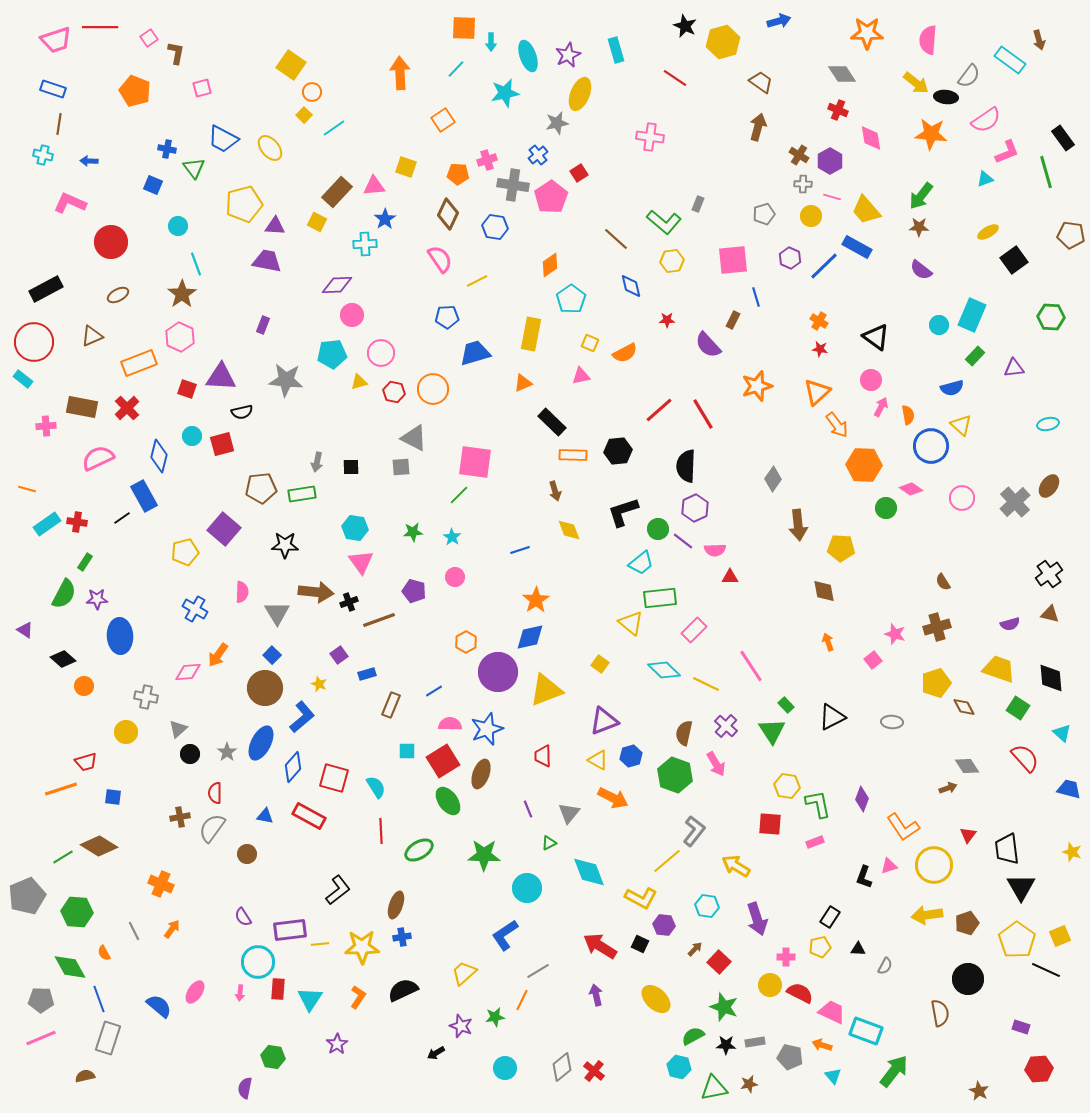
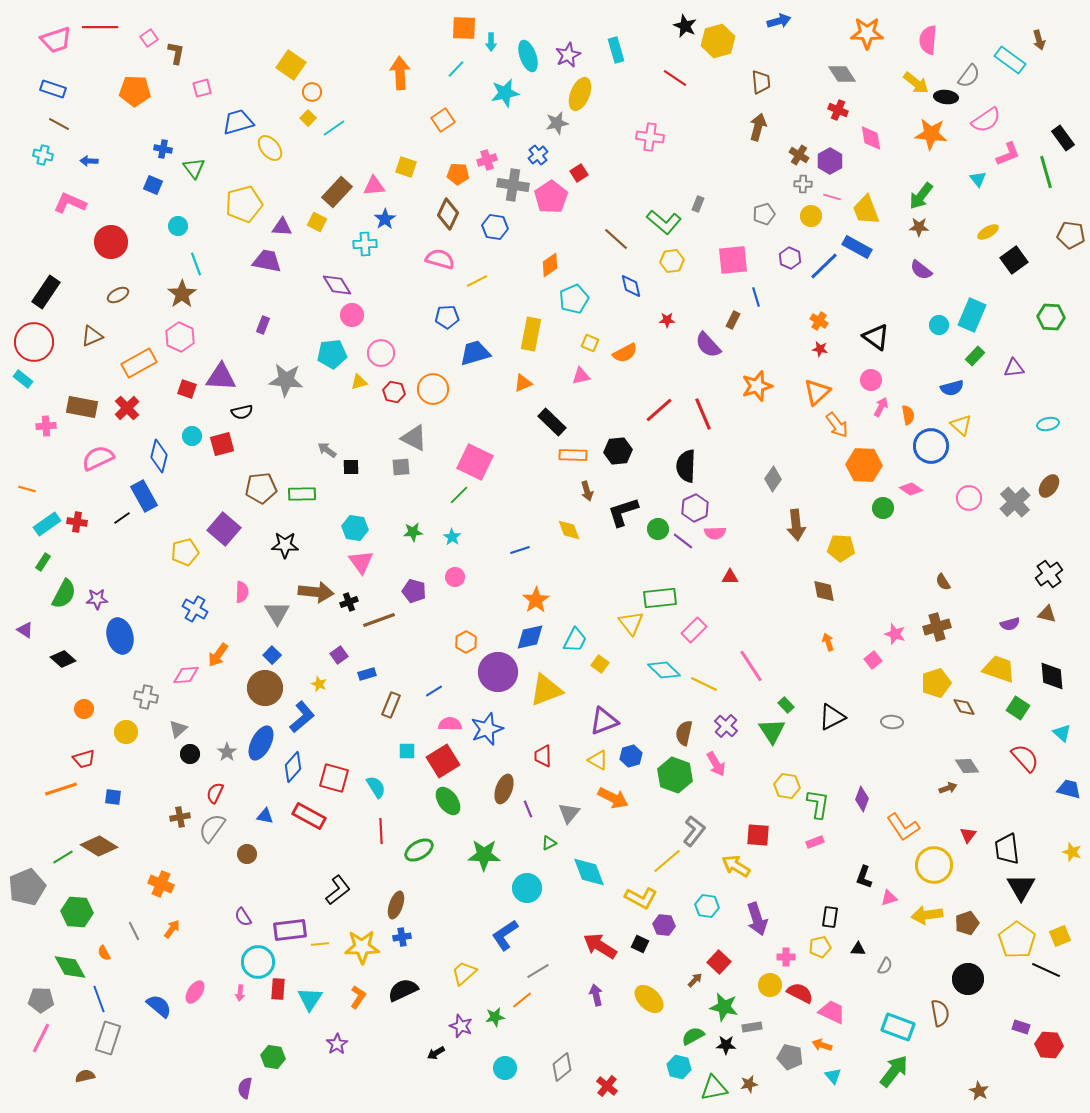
yellow hexagon at (723, 42): moved 5 px left, 1 px up
brown trapezoid at (761, 82): rotated 50 degrees clockwise
orange pentagon at (135, 91): rotated 20 degrees counterclockwise
yellow square at (304, 115): moved 4 px right, 3 px down
brown line at (59, 124): rotated 70 degrees counterclockwise
blue trapezoid at (223, 139): moved 15 px right, 17 px up; rotated 136 degrees clockwise
blue cross at (167, 149): moved 4 px left
pink L-shape at (1007, 152): moved 1 px right, 2 px down
cyan triangle at (985, 179): moved 7 px left; rotated 48 degrees counterclockwise
yellow trapezoid at (866, 210): rotated 20 degrees clockwise
purple triangle at (275, 226): moved 7 px right, 1 px down
pink semicircle at (440, 259): rotated 40 degrees counterclockwise
purple diamond at (337, 285): rotated 60 degrees clockwise
black rectangle at (46, 289): moved 3 px down; rotated 28 degrees counterclockwise
cyan pentagon at (571, 299): moved 3 px right; rotated 12 degrees clockwise
orange rectangle at (139, 363): rotated 8 degrees counterclockwise
red line at (703, 414): rotated 8 degrees clockwise
gray arrow at (317, 462): moved 10 px right, 12 px up; rotated 114 degrees clockwise
pink square at (475, 462): rotated 18 degrees clockwise
brown arrow at (555, 491): moved 32 px right
green rectangle at (302, 494): rotated 8 degrees clockwise
pink circle at (962, 498): moved 7 px right
green circle at (886, 508): moved 3 px left
brown arrow at (798, 525): moved 2 px left
pink semicircle at (715, 550): moved 17 px up
green rectangle at (85, 562): moved 42 px left
cyan trapezoid at (641, 563): moved 66 px left, 77 px down; rotated 24 degrees counterclockwise
brown triangle at (1050, 614): moved 3 px left
yellow triangle at (631, 623): rotated 12 degrees clockwise
blue ellipse at (120, 636): rotated 12 degrees counterclockwise
pink diamond at (188, 672): moved 2 px left, 3 px down
black diamond at (1051, 678): moved 1 px right, 2 px up
yellow line at (706, 684): moved 2 px left
orange circle at (84, 686): moved 23 px down
red trapezoid at (86, 762): moved 2 px left, 3 px up
brown ellipse at (481, 774): moved 23 px right, 15 px down
red semicircle at (215, 793): rotated 25 degrees clockwise
green L-shape at (818, 804): rotated 20 degrees clockwise
red square at (770, 824): moved 12 px left, 11 px down
pink triangle at (889, 866): moved 32 px down
gray pentagon at (27, 896): moved 9 px up
black rectangle at (830, 917): rotated 25 degrees counterclockwise
brown arrow at (695, 949): moved 31 px down
yellow ellipse at (656, 999): moved 7 px left
orange line at (522, 1000): rotated 25 degrees clockwise
green star at (724, 1007): rotated 8 degrees counterclockwise
cyan rectangle at (866, 1031): moved 32 px right, 4 px up
pink line at (41, 1038): rotated 40 degrees counterclockwise
gray rectangle at (755, 1042): moved 3 px left, 15 px up
red hexagon at (1039, 1069): moved 10 px right, 24 px up; rotated 8 degrees clockwise
red cross at (594, 1071): moved 13 px right, 15 px down
